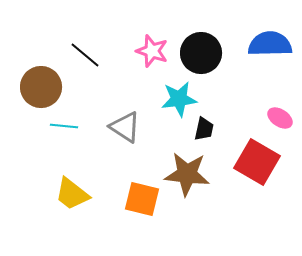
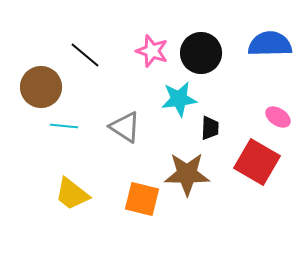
pink ellipse: moved 2 px left, 1 px up
black trapezoid: moved 6 px right, 1 px up; rotated 10 degrees counterclockwise
brown star: rotated 6 degrees counterclockwise
